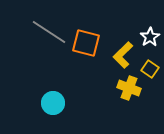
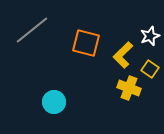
gray line: moved 17 px left, 2 px up; rotated 72 degrees counterclockwise
white star: moved 1 px up; rotated 12 degrees clockwise
cyan circle: moved 1 px right, 1 px up
